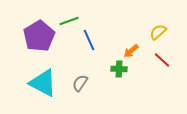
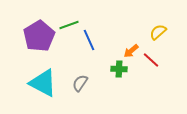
green line: moved 4 px down
red line: moved 11 px left
